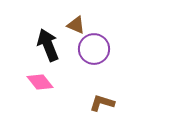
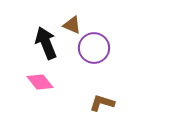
brown triangle: moved 4 px left
black arrow: moved 2 px left, 2 px up
purple circle: moved 1 px up
